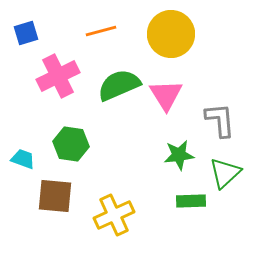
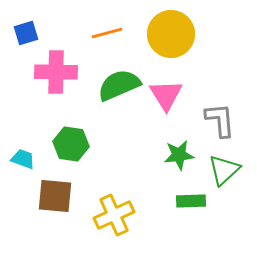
orange line: moved 6 px right, 2 px down
pink cross: moved 2 px left, 4 px up; rotated 27 degrees clockwise
green triangle: moved 1 px left, 3 px up
